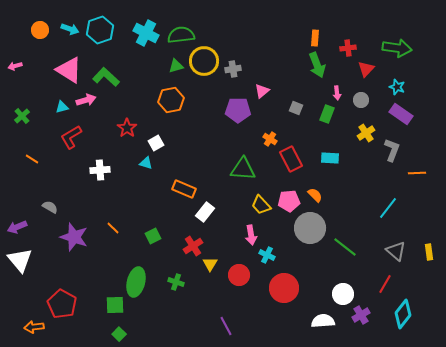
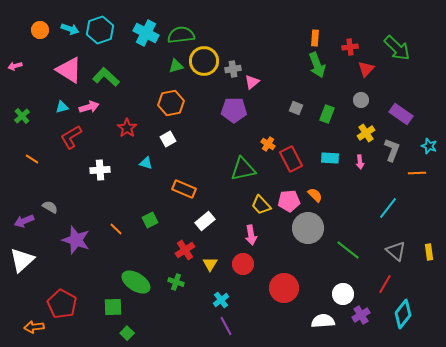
red cross at (348, 48): moved 2 px right, 1 px up
green arrow at (397, 48): rotated 36 degrees clockwise
cyan star at (397, 87): moved 32 px right, 59 px down
pink triangle at (262, 91): moved 10 px left, 9 px up
pink arrow at (337, 93): moved 23 px right, 69 px down
pink arrow at (86, 100): moved 3 px right, 7 px down
orange hexagon at (171, 100): moved 3 px down
purple pentagon at (238, 110): moved 4 px left
orange cross at (270, 139): moved 2 px left, 5 px down
white square at (156, 143): moved 12 px right, 4 px up
green triangle at (243, 169): rotated 16 degrees counterclockwise
white rectangle at (205, 212): moved 9 px down; rotated 12 degrees clockwise
purple arrow at (17, 227): moved 7 px right, 6 px up
orange line at (113, 228): moved 3 px right, 1 px down
gray circle at (310, 228): moved 2 px left
green square at (153, 236): moved 3 px left, 16 px up
purple star at (74, 237): moved 2 px right, 3 px down
red cross at (193, 246): moved 8 px left, 4 px down
green line at (345, 247): moved 3 px right, 3 px down
cyan cross at (267, 255): moved 46 px left, 45 px down; rotated 28 degrees clockwise
white triangle at (20, 260): moved 2 px right; rotated 28 degrees clockwise
red circle at (239, 275): moved 4 px right, 11 px up
green ellipse at (136, 282): rotated 72 degrees counterclockwise
green square at (115, 305): moved 2 px left, 2 px down
green square at (119, 334): moved 8 px right, 1 px up
